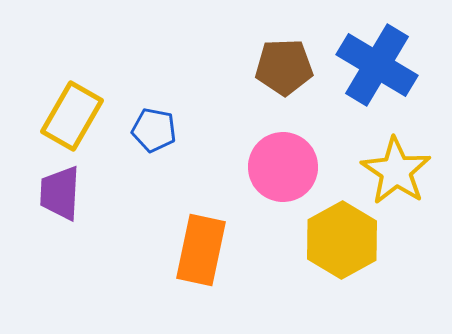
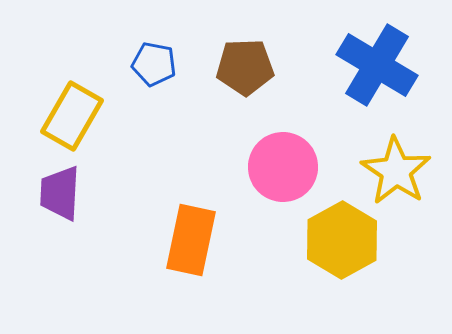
brown pentagon: moved 39 px left
blue pentagon: moved 66 px up
orange rectangle: moved 10 px left, 10 px up
